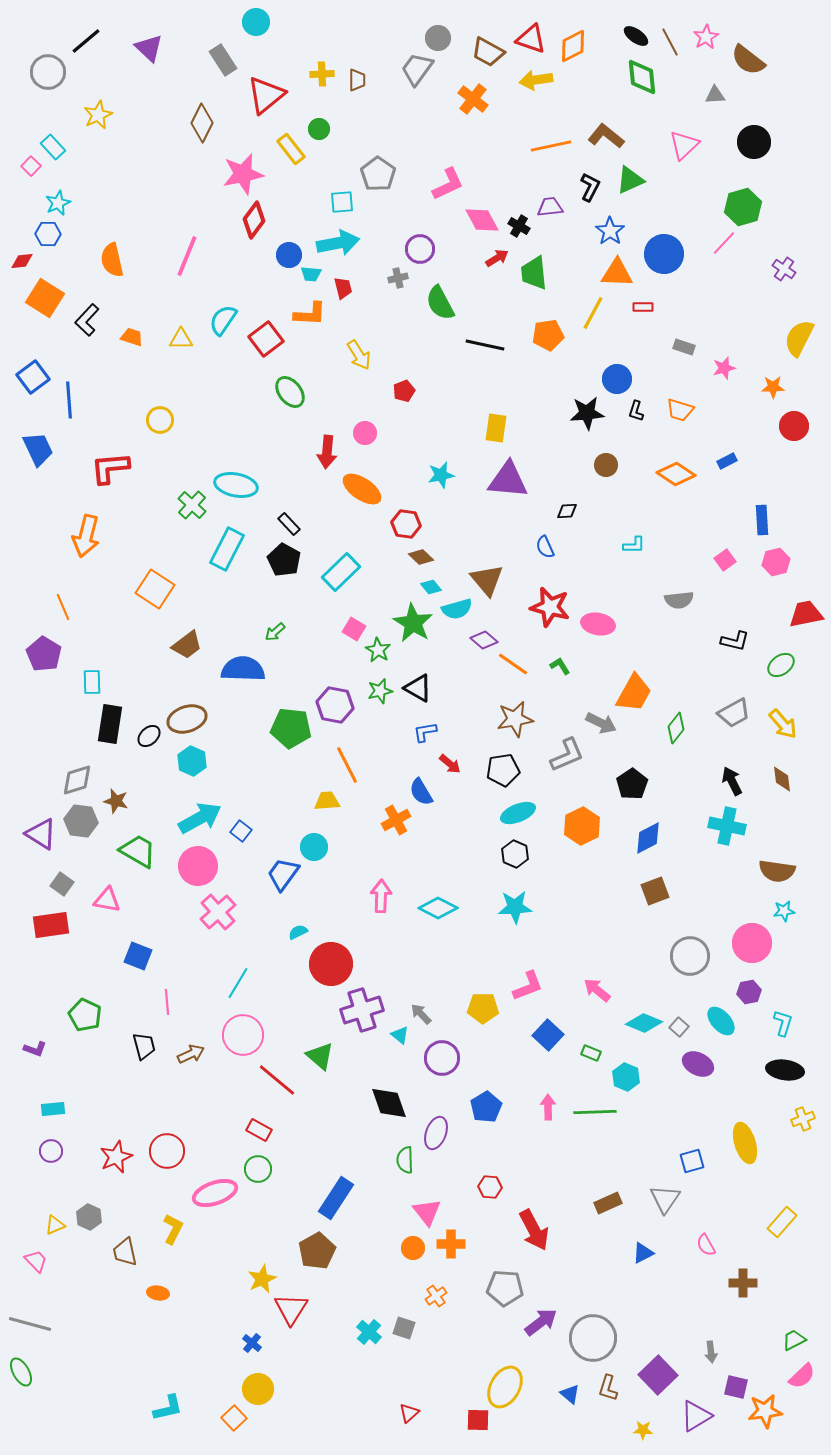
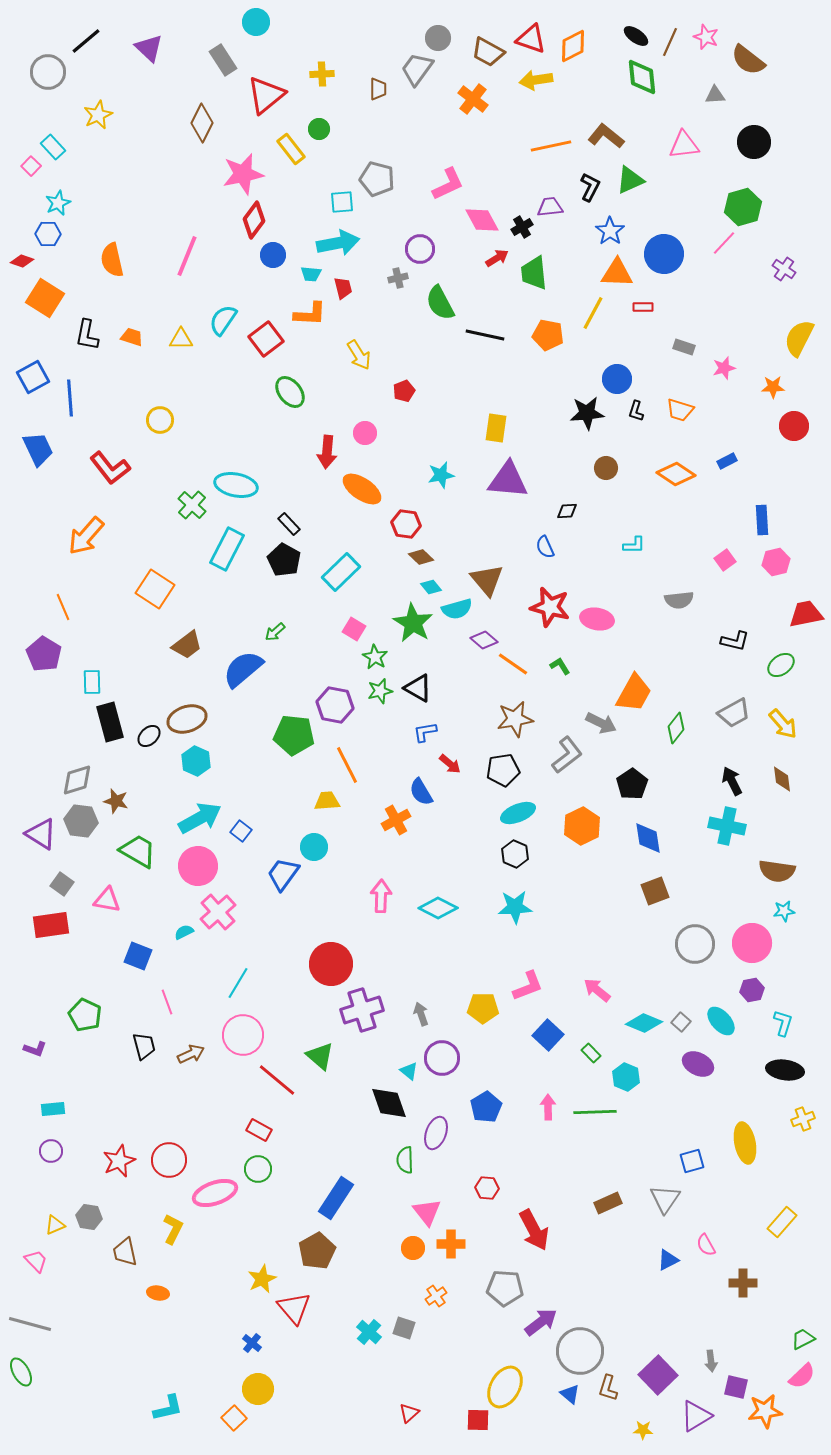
pink star at (706, 37): rotated 20 degrees counterclockwise
brown line at (670, 42): rotated 52 degrees clockwise
brown trapezoid at (357, 80): moved 21 px right, 9 px down
pink triangle at (684, 145): rotated 36 degrees clockwise
gray pentagon at (378, 174): moved 1 px left, 5 px down; rotated 20 degrees counterclockwise
black cross at (519, 226): moved 3 px right, 1 px down; rotated 30 degrees clockwise
blue circle at (289, 255): moved 16 px left
red diamond at (22, 261): rotated 25 degrees clockwise
black L-shape at (87, 320): moved 15 px down; rotated 32 degrees counterclockwise
orange pentagon at (548, 335): rotated 20 degrees clockwise
black line at (485, 345): moved 10 px up
blue square at (33, 377): rotated 8 degrees clockwise
blue line at (69, 400): moved 1 px right, 2 px up
brown circle at (606, 465): moved 3 px down
red L-shape at (110, 468): rotated 123 degrees counterclockwise
orange arrow at (86, 536): rotated 27 degrees clockwise
pink ellipse at (598, 624): moved 1 px left, 5 px up
green star at (378, 650): moved 3 px left, 7 px down
blue semicircle at (243, 669): rotated 42 degrees counterclockwise
black rectangle at (110, 724): moved 2 px up; rotated 24 degrees counterclockwise
green pentagon at (291, 728): moved 3 px right, 7 px down
gray L-shape at (567, 755): rotated 15 degrees counterclockwise
cyan hexagon at (192, 761): moved 4 px right
blue diamond at (648, 838): rotated 72 degrees counterclockwise
cyan semicircle at (298, 932): moved 114 px left
gray circle at (690, 956): moved 5 px right, 12 px up
purple hexagon at (749, 992): moved 3 px right, 2 px up
pink line at (167, 1002): rotated 15 degrees counterclockwise
gray arrow at (421, 1014): rotated 25 degrees clockwise
gray square at (679, 1027): moved 2 px right, 5 px up
cyan triangle at (400, 1035): moved 9 px right, 36 px down
green rectangle at (591, 1053): rotated 24 degrees clockwise
yellow ellipse at (745, 1143): rotated 6 degrees clockwise
red circle at (167, 1151): moved 2 px right, 9 px down
red star at (116, 1157): moved 3 px right, 4 px down
red hexagon at (490, 1187): moved 3 px left, 1 px down
gray hexagon at (89, 1217): rotated 15 degrees counterclockwise
blue triangle at (643, 1253): moved 25 px right, 7 px down
red triangle at (291, 1309): moved 3 px right, 1 px up; rotated 12 degrees counterclockwise
gray circle at (593, 1338): moved 13 px left, 13 px down
green trapezoid at (794, 1340): moved 9 px right, 1 px up
gray arrow at (711, 1352): moved 9 px down
